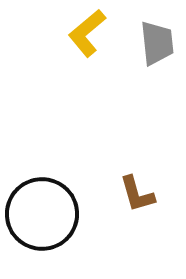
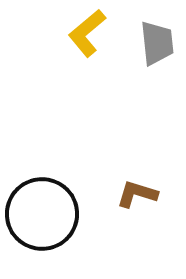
brown L-shape: rotated 123 degrees clockwise
